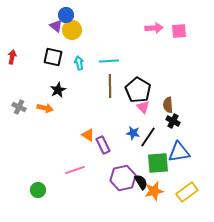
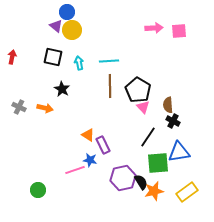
blue circle: moved 1 px right, 3 px up
black star: moved 4 px right, 1 px up; rotated 14 degrees counterclockwise
blue star: moved 43 px left, 27 px down
